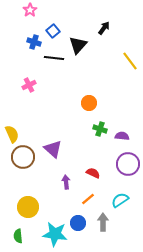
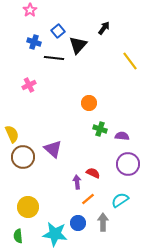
blue square: moved 5 px right
purple arrow: moved 11 px right
